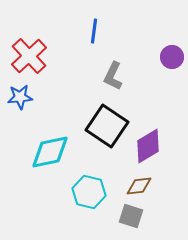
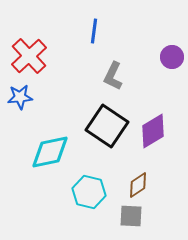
purple diamond: moved 5 px right, 15 px up
brown diamond: moved 1 px left, 1 px up; rotated 28 degrees counterclockwise
gray square: rotated 15 degrees counterclockwise
